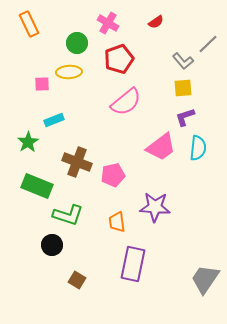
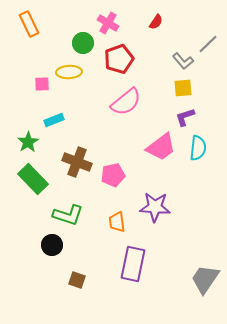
red semicircle: rotated 21 degrees counterclockwise
green circle: moved 6 px right
green rectangle: moved 4 px left, 7 px up; rotated 24 degrees clockwise
brown square: rotated 12 degrees counterclockwise
